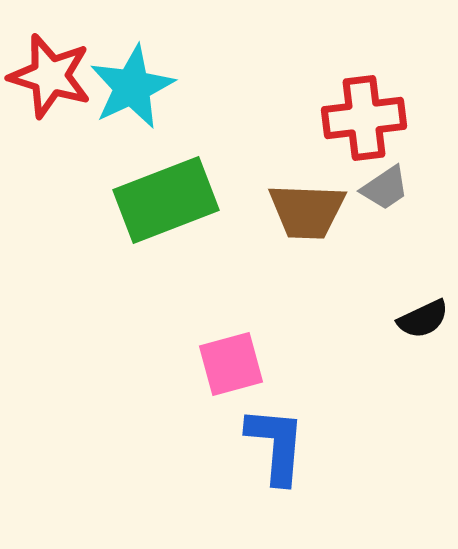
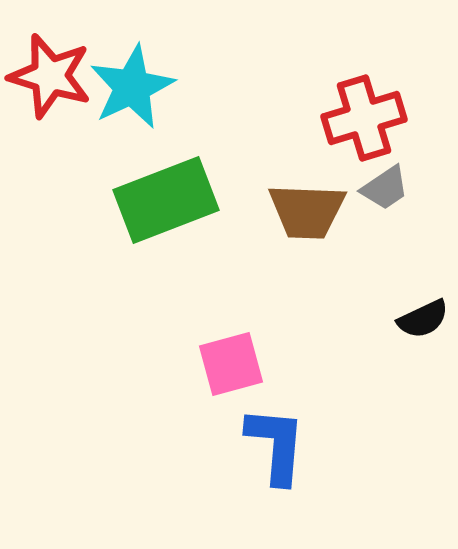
red cross: rotated 10 degrees counterclockwise
